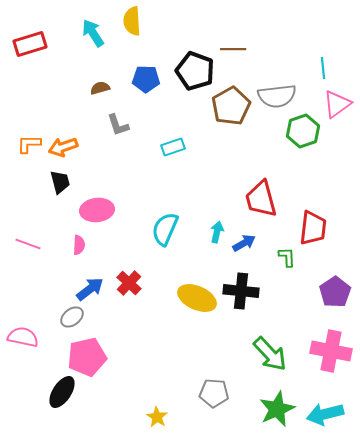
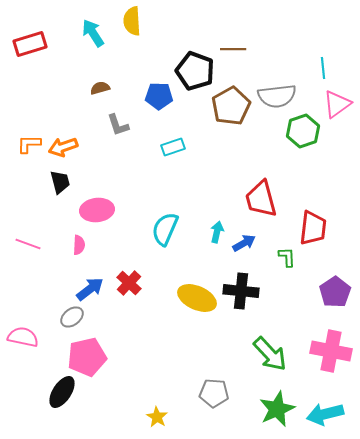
blue pentagon at (146, 79): moved 13 px right, 17 px down
